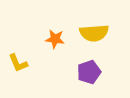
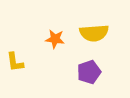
yellow L-shape: moved 3 px left, 1 px up; rotated 15 degrees clockwise
